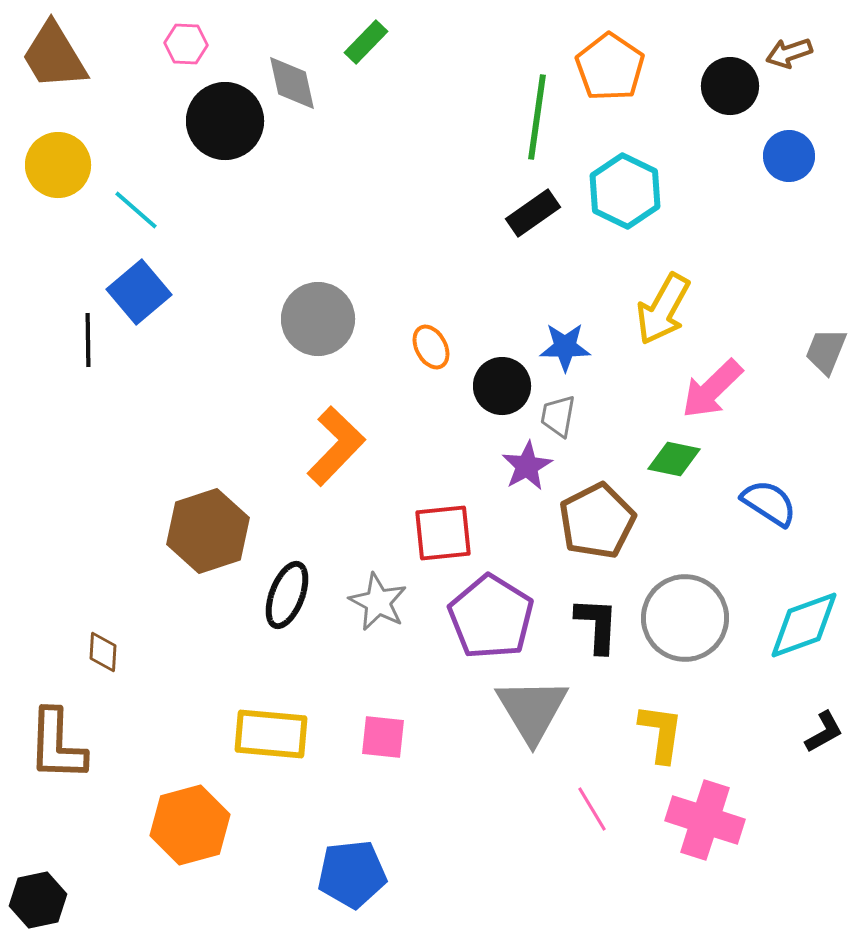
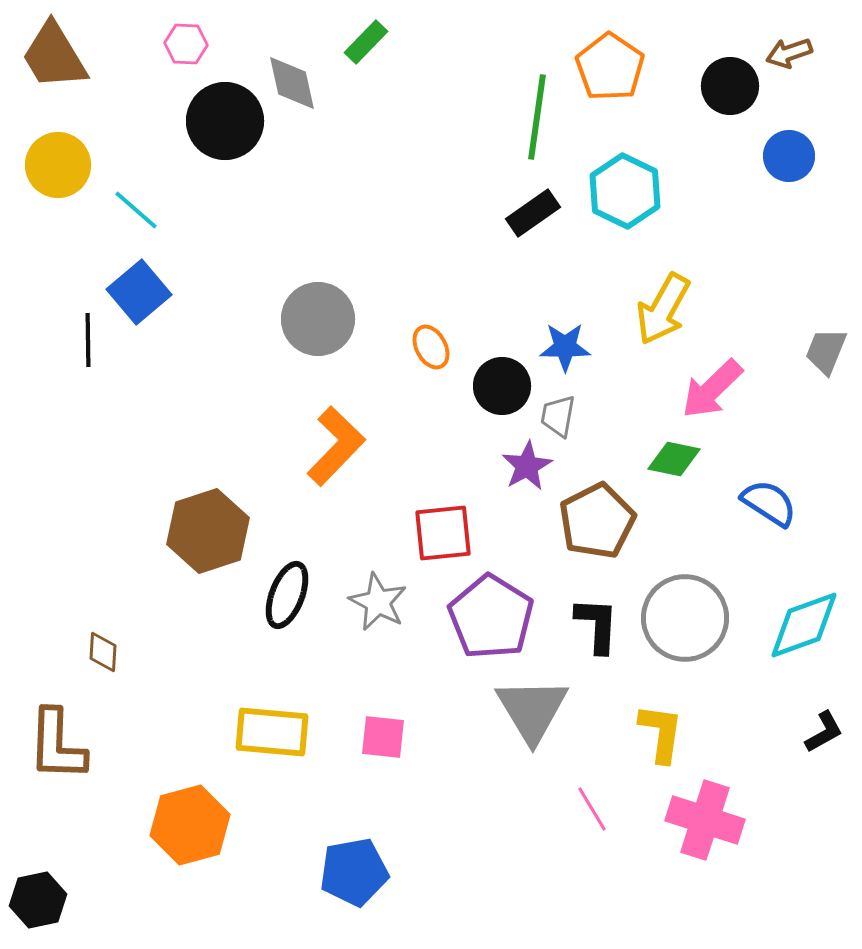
yellow rectangle at (271, 734): moved 1 px right, 2 px up
blue pentagon at (352, 874): moved 2 px right, 2 px up; rotated 4 degrees counterclockwise
